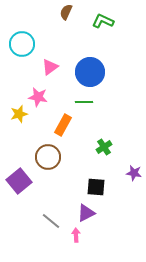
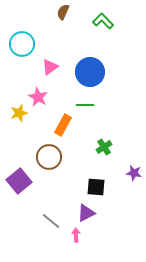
brown semicircle: moved 3 px left
green L-shape: rotated 20 degrees clockwise
pink star: rotated 18 degrees clockwise
green line: moved 1 px right, 3 px down
yellow star: moved 1 px up
brown circle: moved 1 px right
